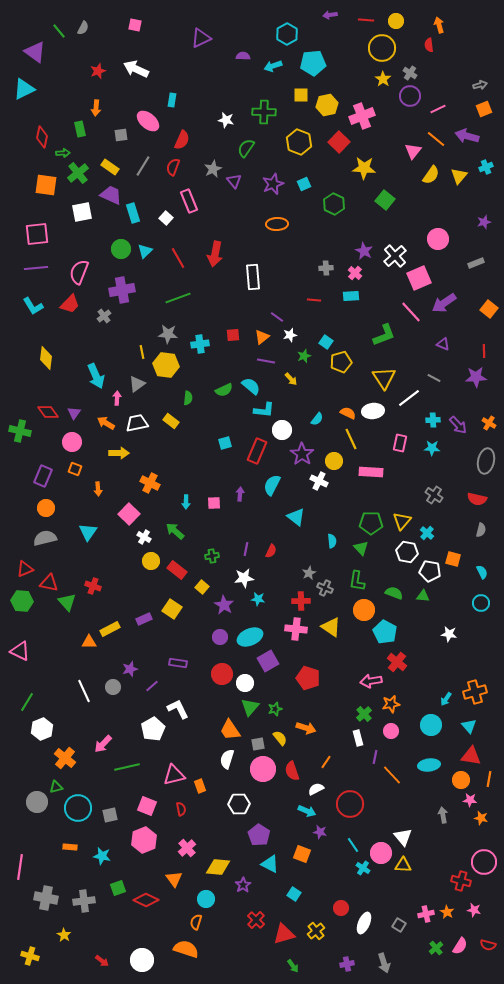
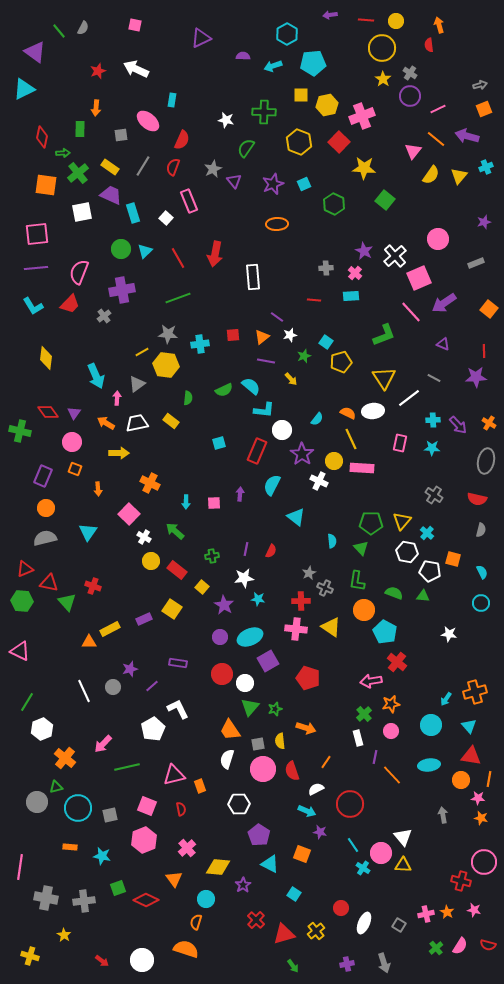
green rectangle at (80, 129): rotated 14 degrees clockwise
yellow line at (142, 352): rotated 72 degrees clockwise
cyan square at (225, 443): moved 6 px left
pink rectangle at (371, 472): moved 9 px left, 4 px up
yellow semicircle at (280, 738): moved 3 px down; rotated 147 degrees counterclockwise
pink star at (470, 800): moved 8 px right, 2 px up
